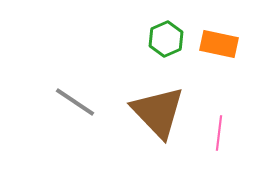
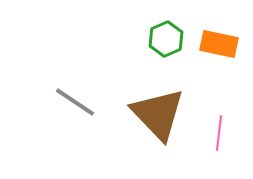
brown triangle: moved 2 px down
